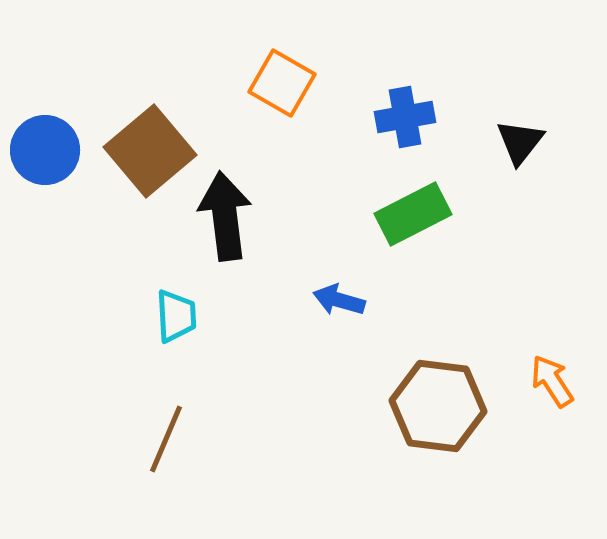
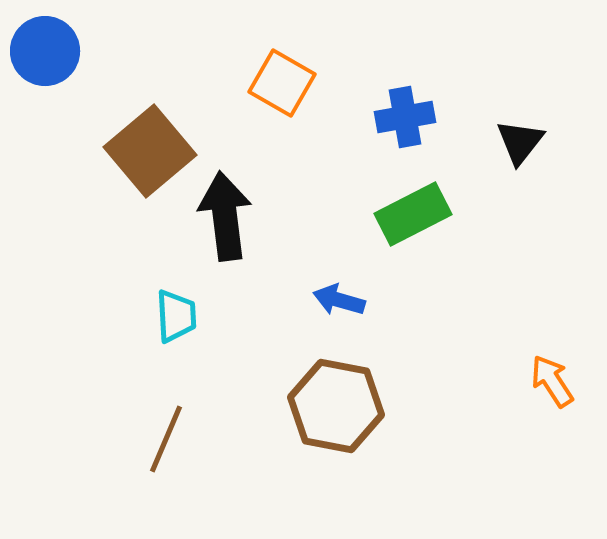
blue circle: moved 99 px up
brown hexagon: moved 102 px left; rotated 4 degrees clockwise
